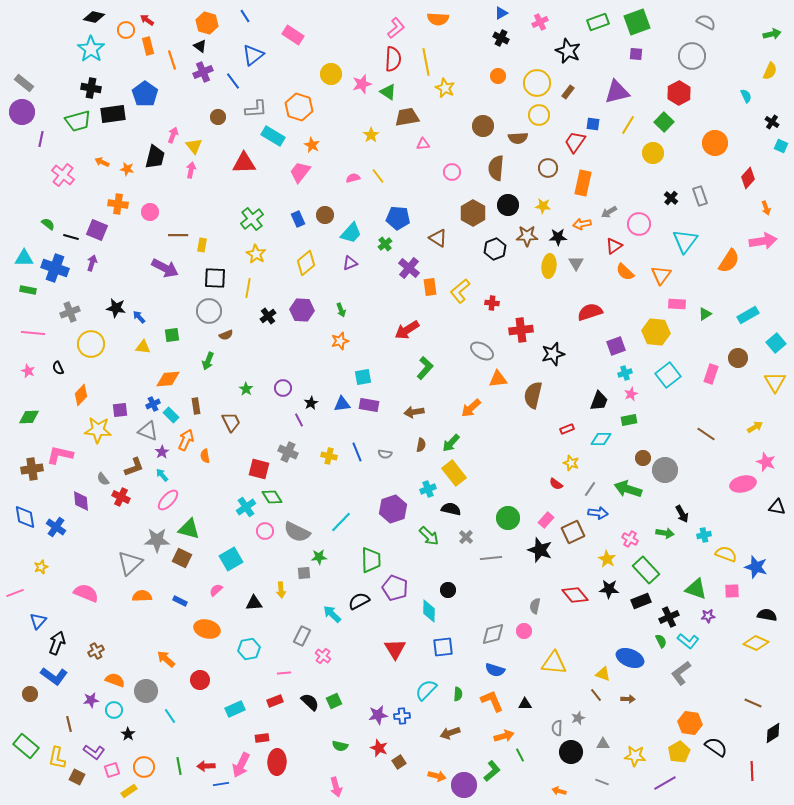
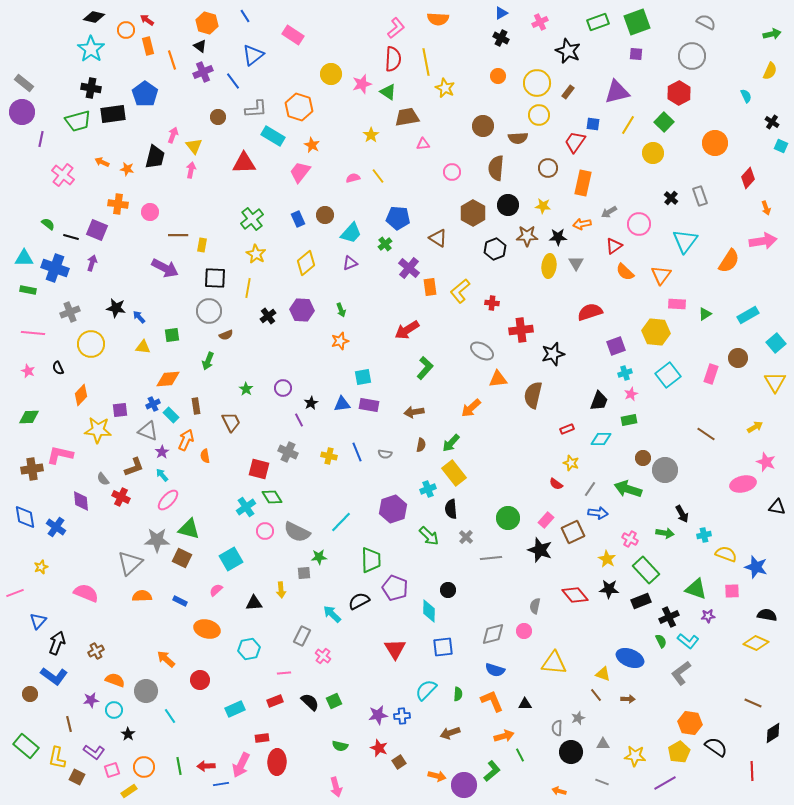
black semicircle at (451, 509): rotated 108 degrees counterclockwise
